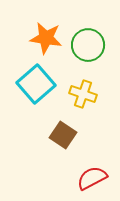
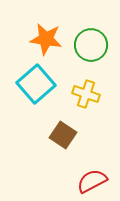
orange star: moved 1 px down
green circle: moved 3 px right
yellow cross: moved 3 px right
red semicircle: moved 3 px down
